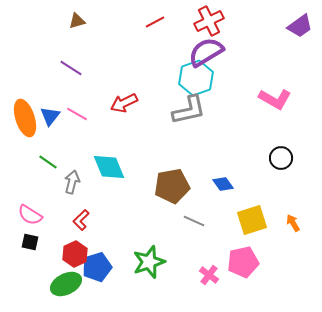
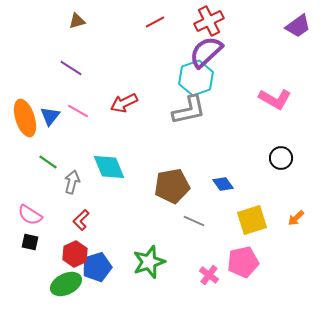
purple trapezoid: moved 2 px left
purple semicircle: rotated 12 degrees counterclockwise
pink line: moved 1 px right, 3 px up
orange arrow: moved 3 px right, 5 px up; rotated 102 degrees counterclockwise
